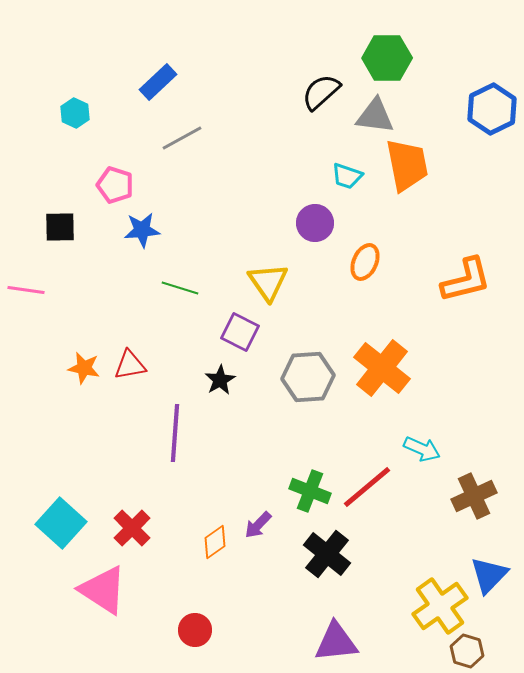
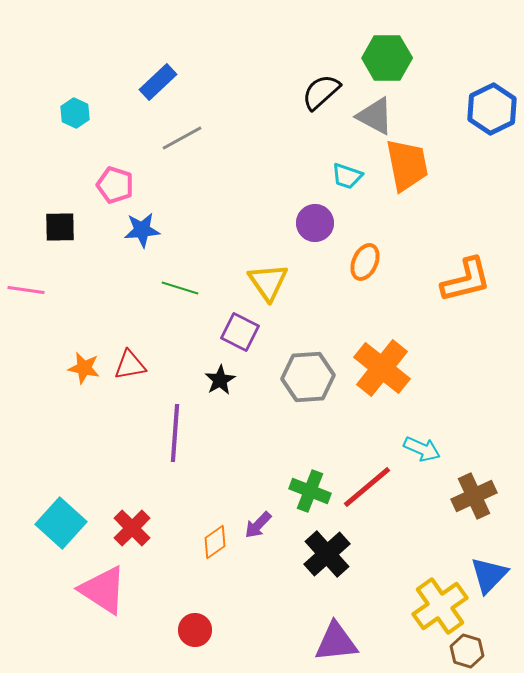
gray triangle: rotated 21 degrees clockwise
black cross: rotated 9 degrees clockwise
